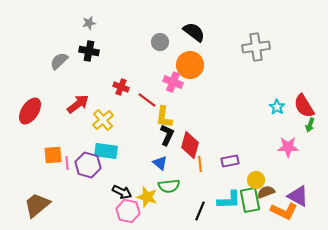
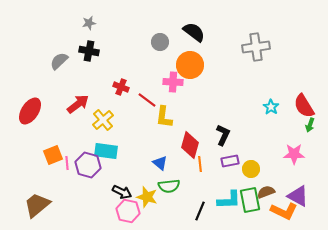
pink cross: rotated 18 degrees counterclockwise
cyan star: moved 6 px left
black L-shape: moved 56 px right
pink star: moved 6 px right, 7 px down
orange square: rotated 18 degrees counterclockwise
yellow circle: moved 5 px left, 11 px up
